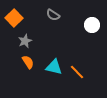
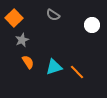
gray star: moved 3 px left, 1 px up
cyan triangle: rotated 30 degrees counterclockwise
